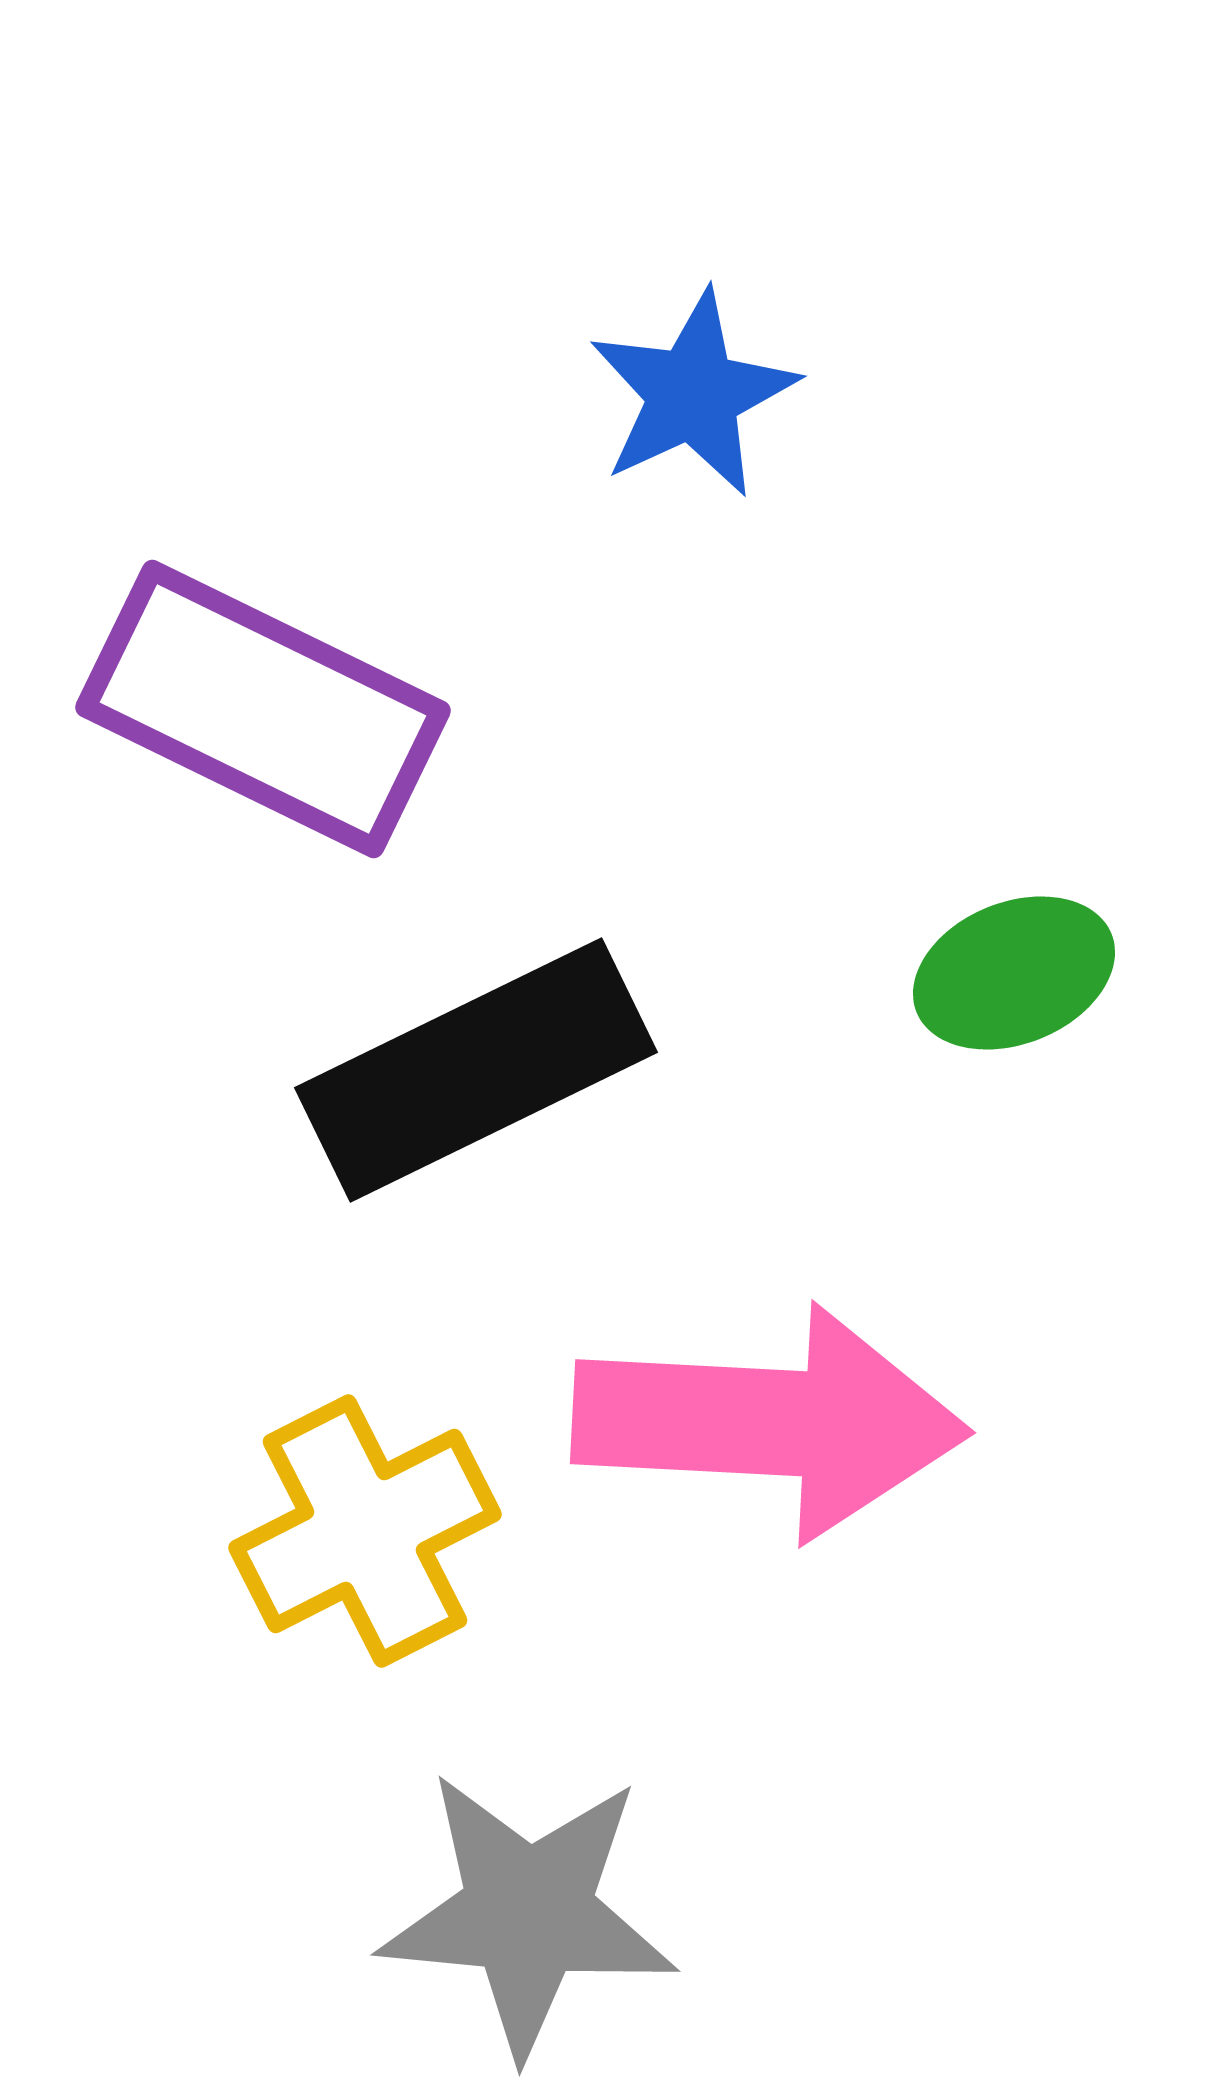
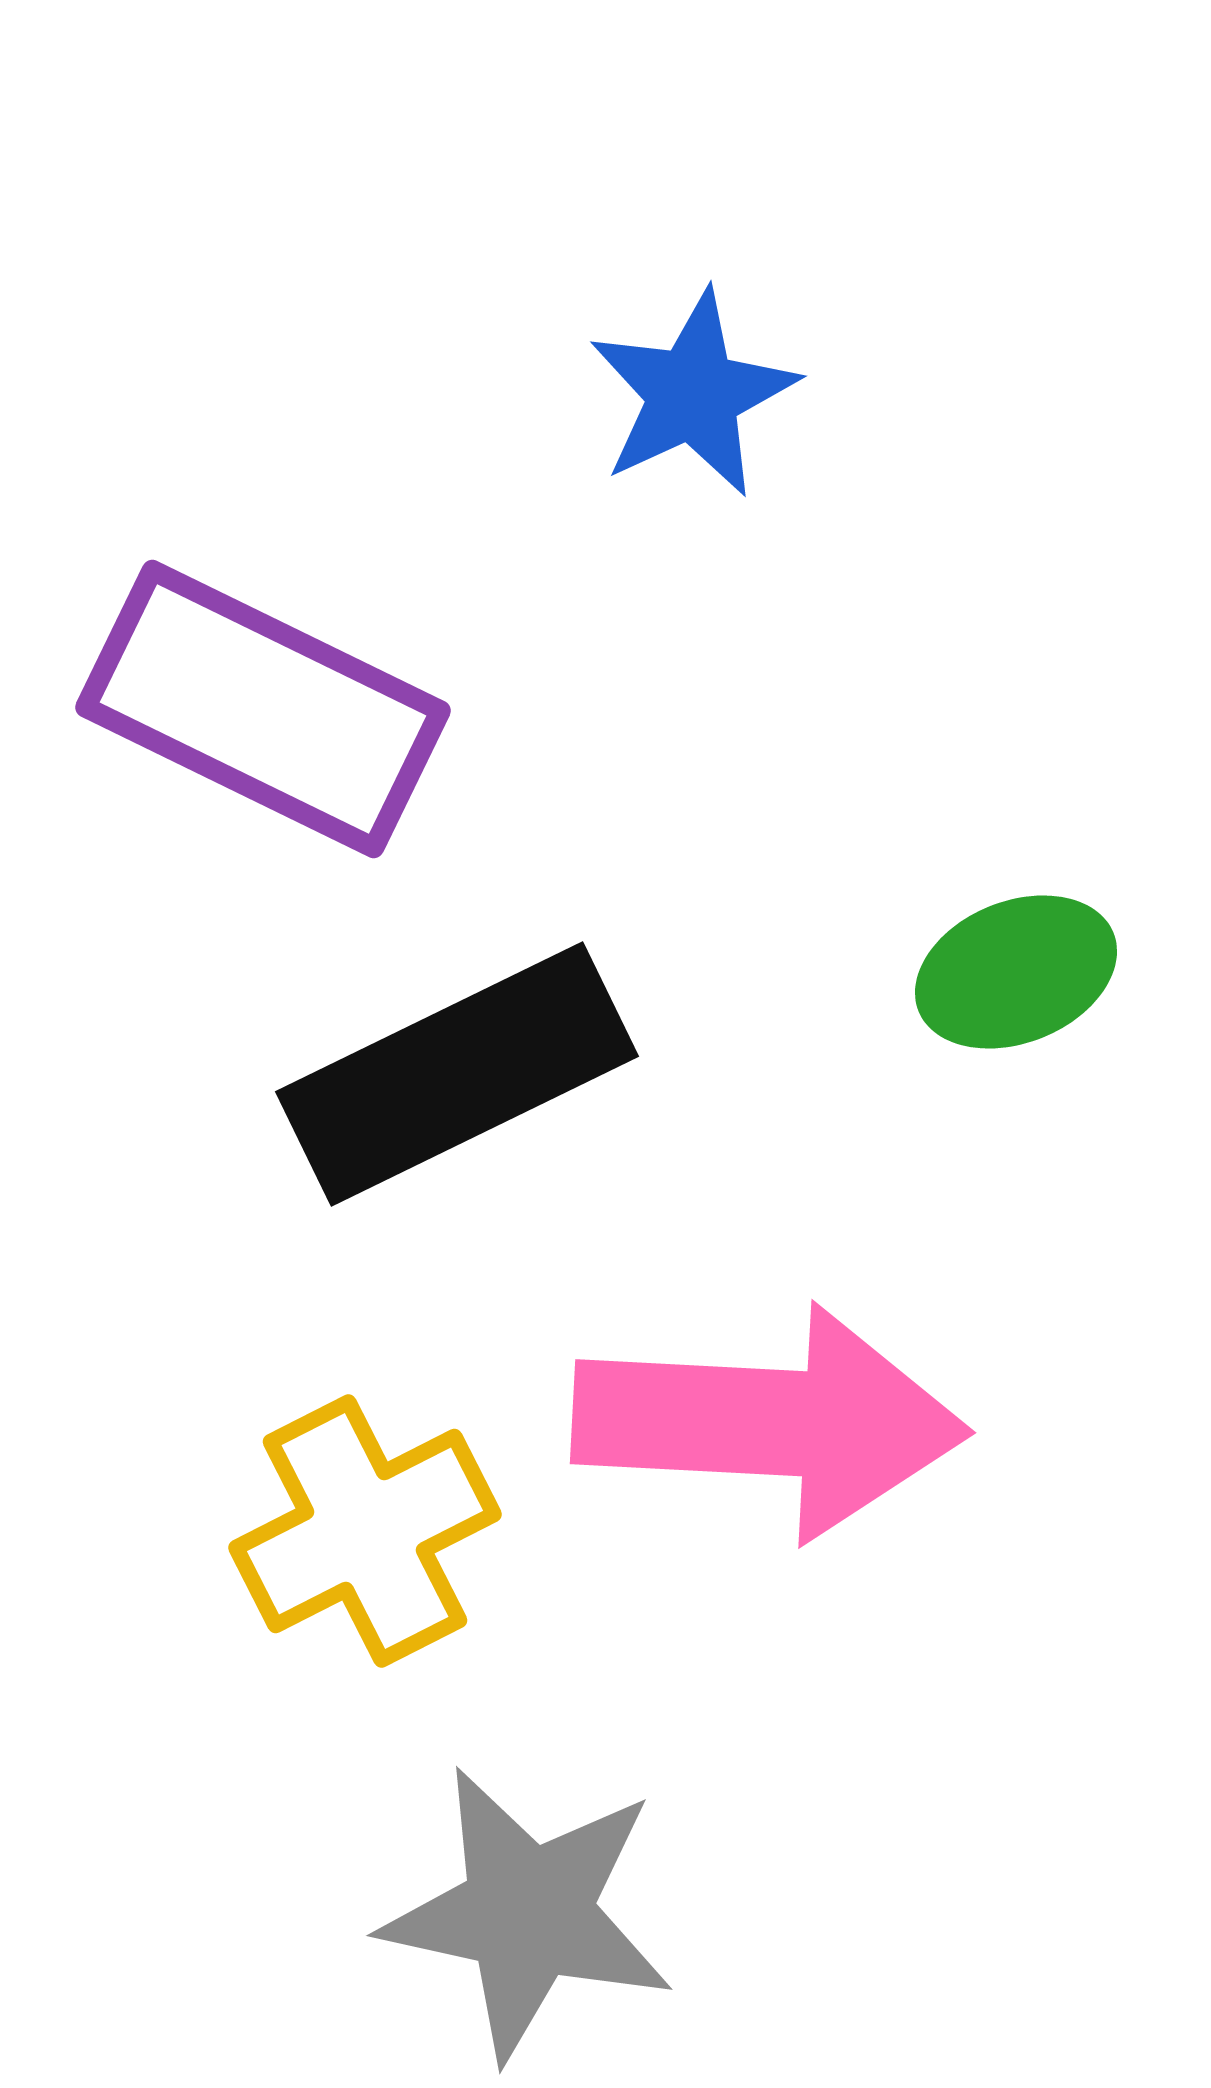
green ellipse: moved 2 px right, 1 px up
black rectangle: moved 19 px left, 4 px down
gray star: rotated 7 degrees clockwise
